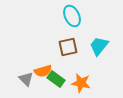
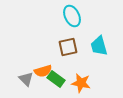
cyan trapezoid: rotated 55 degrees counterclockwise
